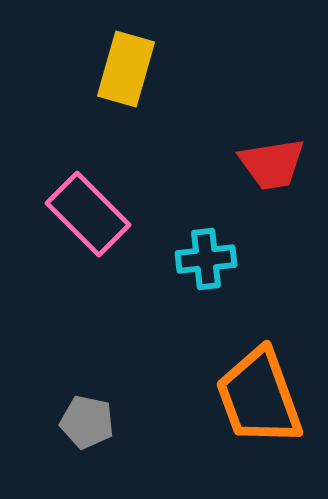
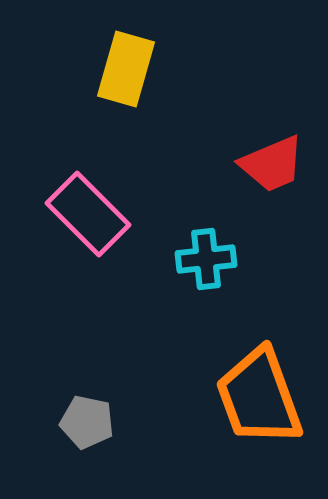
red trapezoid: rotated 14 degrees counterclockwise
